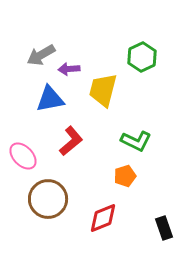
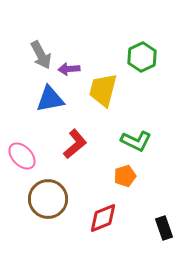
gray arrow: rotated 88 degrees counterclockwise
red L-shape: moved 4 px right, 3 px down
pink ellipse: moved 1 px left
